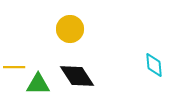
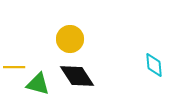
yellow circle: moved 10 px down
green triangle: rotated 15 degrees clockwise
